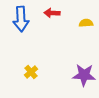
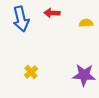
blue arrow: rotated 10 degrees counterclockwise
